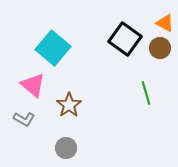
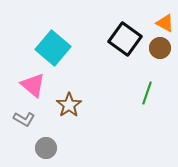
green line: moved 1 px right; rotated 35 degrees clockwise
gray circle: moved 20 px left
